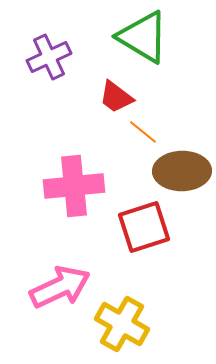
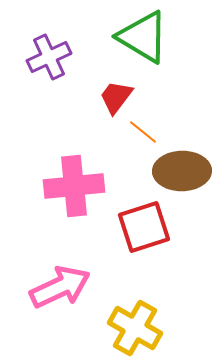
red trapezoid: rotated 90 degrees clockwise
yellow cross: moved 13 px right, 4 px down
